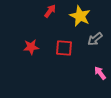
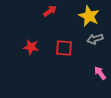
red arrow: rotated 16 degrees clockwise
yellow star: moved 9 px right
gray arrow: rotated 21 degrees clockwise
red star: rotated 14 degrees clockwise
